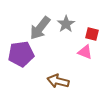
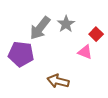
red square: moved 4 px right; rotated 32 degrees clockwise
purple pentagon: rotated 15 degrees clockwise
